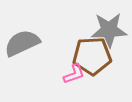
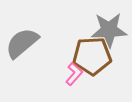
gray semicircle: rotated 15 degrees counterclockwise
pink L-shape: rotated 30 degrees counterclockwise
